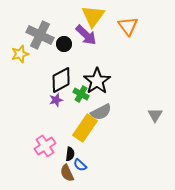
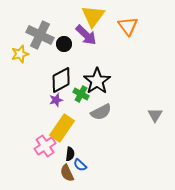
yellow rectangle: moved 23 px left
